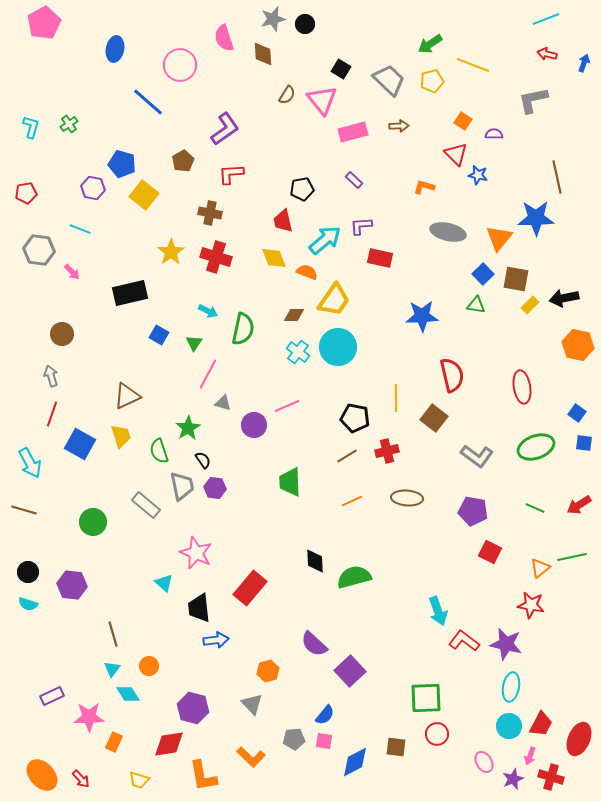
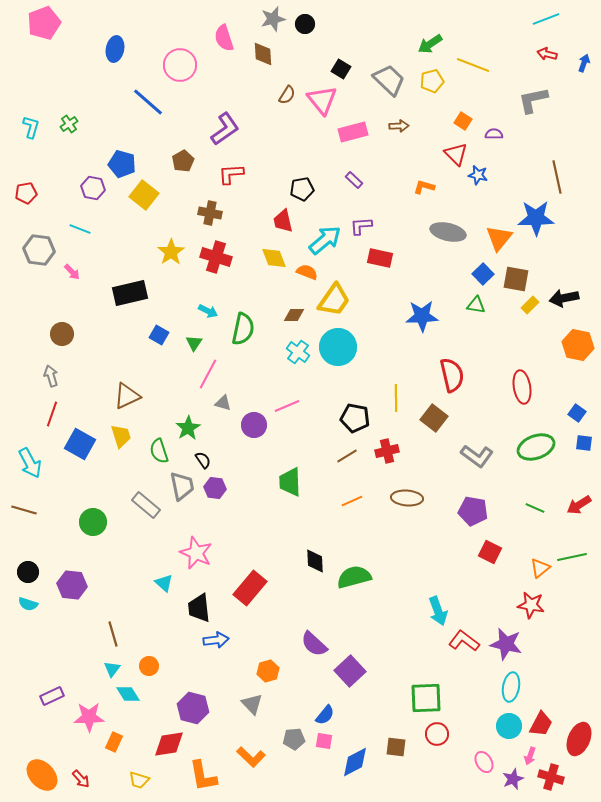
pink pentagon at (44, 23): rotated 8 degrees clockwise
